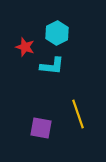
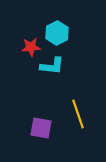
red star: moved 6 px right; rotated 24 degrees counterclockwise
